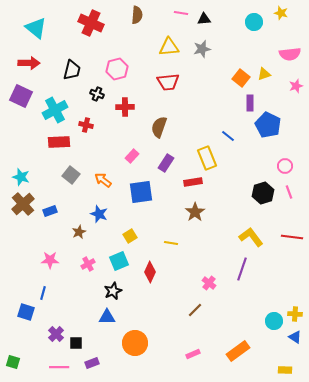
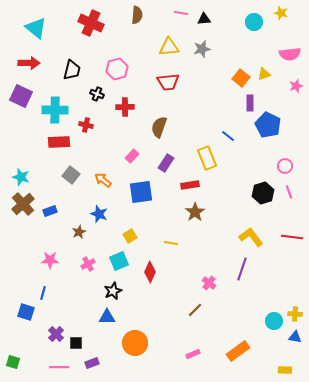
cyan cross at (55, 110): rotated 30 degrees clockwise
red rectangle at (193, 182): moved 3 px left, 3 px down
blue triangle at (295, 337): rotated 24 degrees counterclockwise
